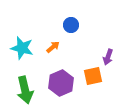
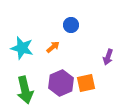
orange square: moved 7 px left, 7 px down
